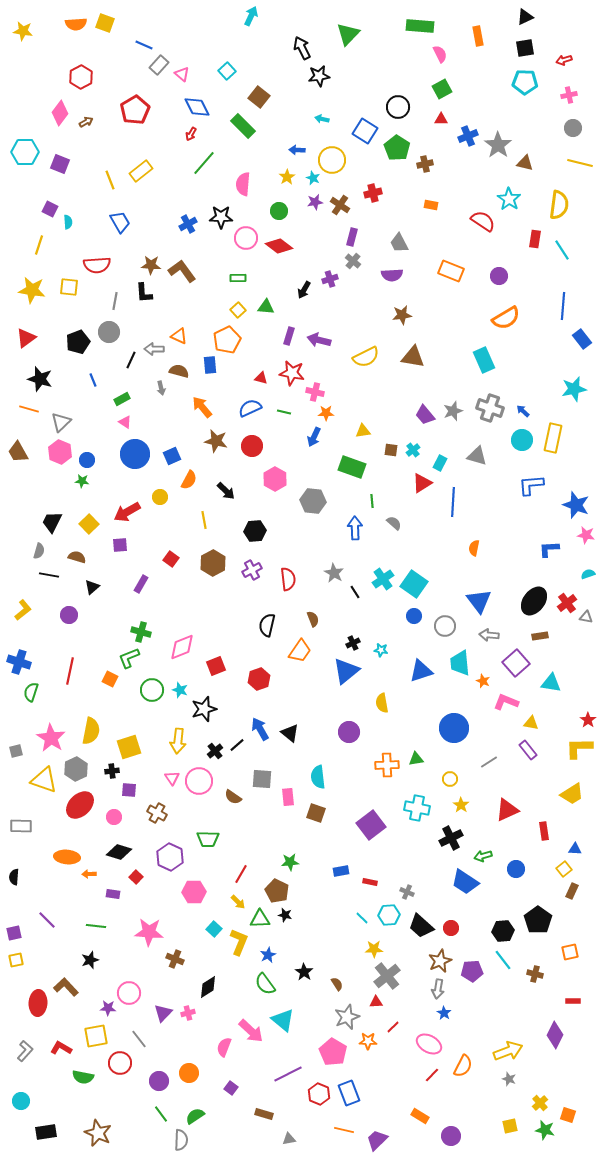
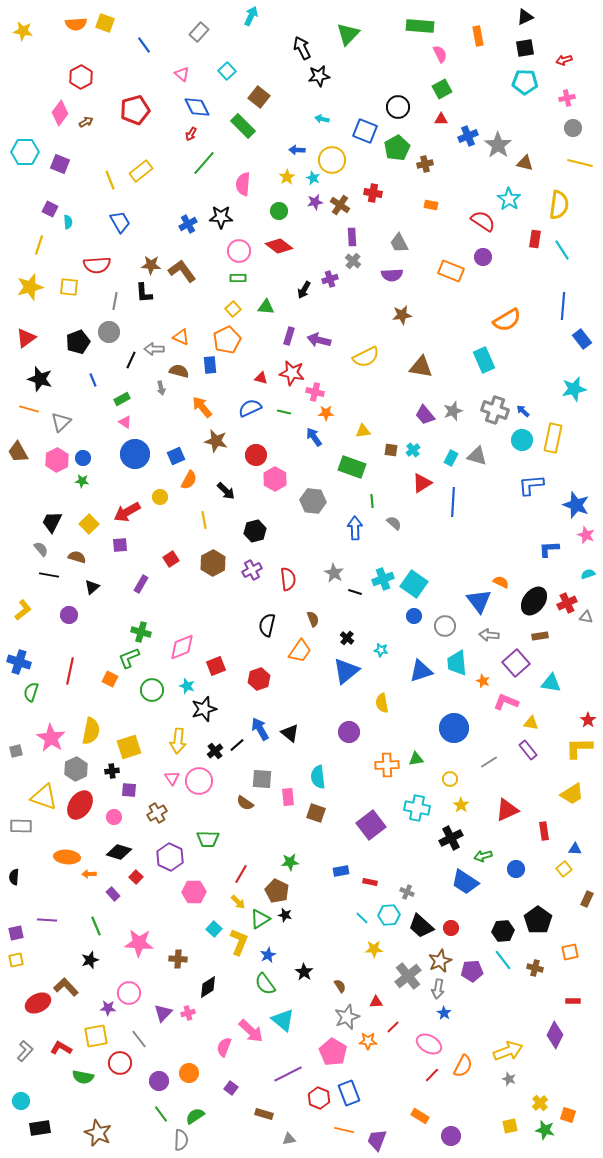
blue line at (144, 45): rotated 30 degrees clockwise
gray rectangle at (159, 65): moved 40 px right, 33 px up
pink cross at (569, 95): moved 2 px left, 3 px down
red pentagon at (135, 110): rotated 16 degrees clockwise
blue square at (365, 131): rotated 10 degrees counterclockwise
green pentagon at (397, 148): rotated 10 degrees clockwise
red cross at (373, 193): rotated 24 degrees clockwise
purple rectangle at (352, 237): rotated 18 degrees counterclockwise
pink circle at (246, 238): moved 7 px left, 13 px down
purple circle at (499, 276): moved 16 px left, 19 px up
yellow star at (32, 290): moved 2 px left, 3 px up; rotated 24 degrees counterclockwise
yellow square at (238, 310): moved 5 px left, 1 px up
orange semicircle at (506, 318): moved 1 px right, 2 px down
orange triangle at (179, 336): moved 2 px right, 1 px down
brown triangle at (413, 357): moved 8 px right, 10 px down
gray cross at (490, 408): moved 5 px right, 2 px down
blue arrow at (314, 437): rotated 120 degrees clockwise
red circle at (252, 446): moved 4 px right, 9 px down
pink hexagon at (60, 452): moved 3 px left, 8 px down; rotated 10 degrees clockwise
blue square at (172, 456): moved 4 px right
blue circle at (87, 460): moved 4 px left, 2 px up
cyan rectangle at (440, 463): moved 11 px right, 5 px up
black hexagon at (255, 531): rotated 10 degrees counterclockwise
pink star at (586, 535): rotated 12 degrees clockwise
orange semicircle at (474, 548): moved 27 px right, 34 px down; rotated 105 degrees clockwise
gray semicircle at (39, 551): moved 2 px right, 2 px up; rotated 56 degrees counterclockwise
red square at (171, 559): rotated 21 degrees clockwise
cyan cross at (383, 579): rotated 15 degrees clockwise
black line at (355, 592): rotated 40 degrees counterclockwise
red cross at (567, 603): rotated 12 degrees clockwise
black cross at (353, 643): moved 6 px left, 5 px up; rotated 24 degrees counterclockwise
cyan trapezoid at (460, 663): moved 3 px left
cyan star at (180, 690): moved 7 px right, 4 px up
yellow triangle at (44, 780): moved 17 px down
brown semicircle at (233, 797): moved 12 px right, 6 px down
red ellipse at (80, 805): rotated 12 degrees counterclockwise
brown cross at (157, 813): rotated 30 degrees clockwise
brown rectangle at (572, 891): moved 15 px right, 8 px down
purple rectangle at (113, 894): rotated 40 degrees clockwise
green triangle at (260, 919): rotated 30 degrees counterclockwise
purple line at (47, 920): rotated 42 degrees counterclockwise
green line at (96, 926): rotated 60 degrees clockwise
pink star at (149, 932): moved 10 px left, 11 px down
purple square at (14, 933): moved 2 px right
brown cross at (175, 959): moved 3 px right; rotated 18 degrees counterclockwise
brown cross at (535, 974): moved 6 px up
gray cross at (387, 976): moved 21 px right
brown semicircle at (337, 984): moved 3 px right, 2 px down
red ellipse at (38, 1003): rotated 60 degrees clockwise
red hexagon at (319, 1094): moved 4 px down
black rectangle at (46, 1132): moved 6 px left, 4 px up
purple trapezoid at (377, 1140): rotated 25 degrees counterclockwise
